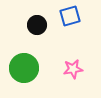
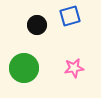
pink star: moved 1 px right, 1 px up
